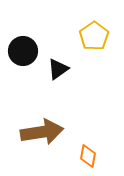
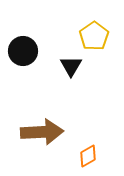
black triangle: moved 13 px right, 3 px up; rotated 25 degrees counterclockwise
brown arrow: rotated 6 degrees clockwise
orange diamond: rotated 50 degrees clockwise
